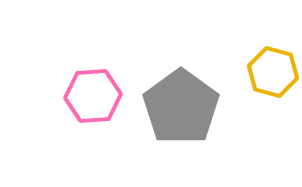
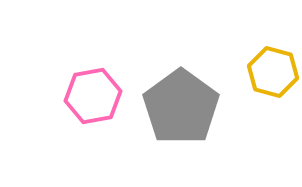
pink hexagon: rotated 6 degrees counterclockwise
